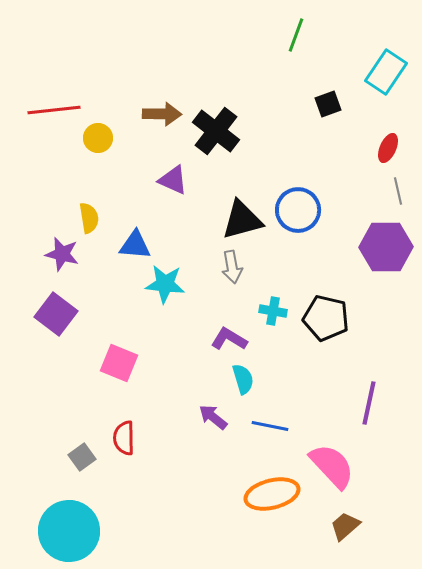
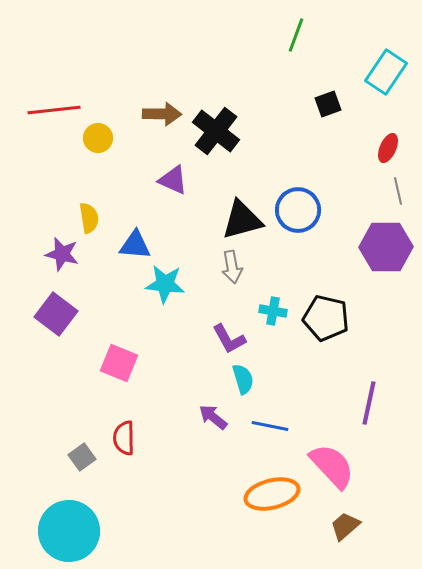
purple L-shape: rotated 150 degrees counterclockwise
